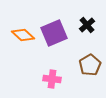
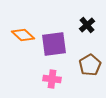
purple square: moved 11 px down; rotated 16 degrees clockwise
